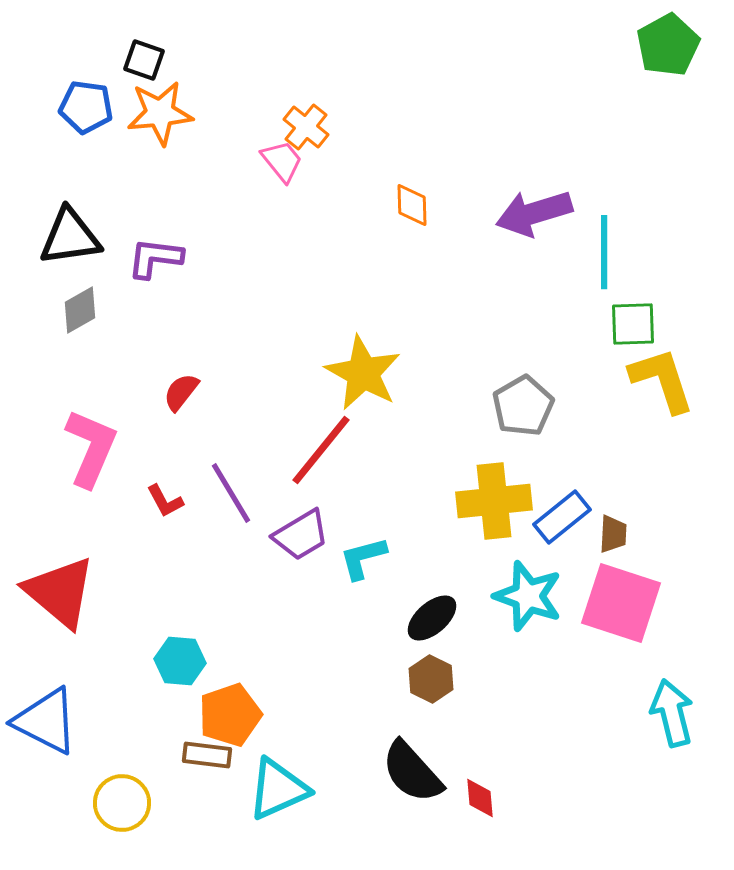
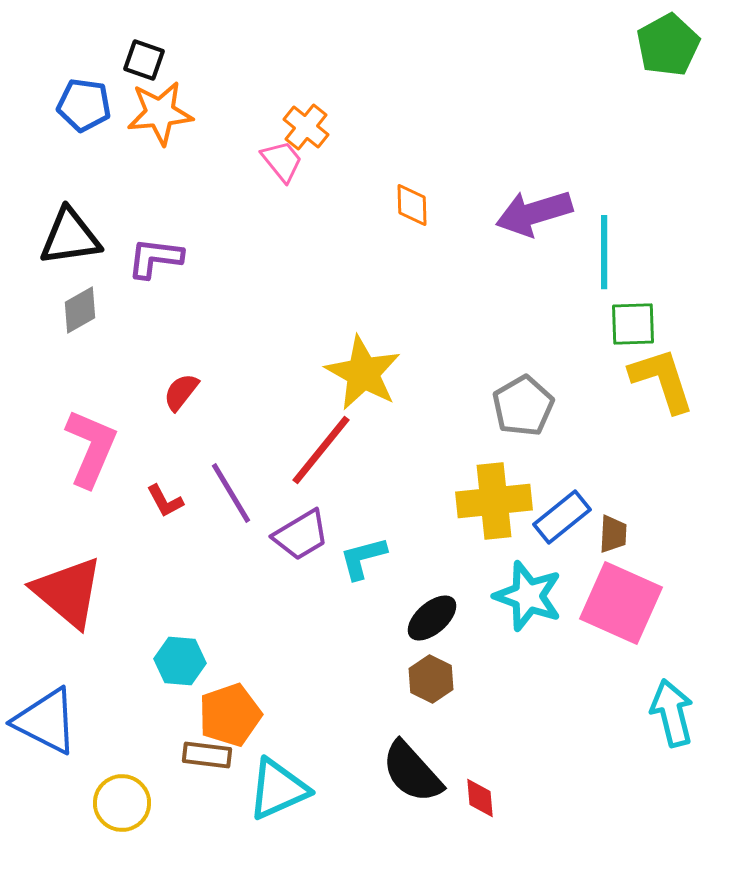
blue pentagon: moved 2 px left, 2 px up
red triangle: moved 8 px right
pink square: rotated 6 degrees clockwise
